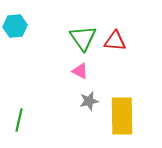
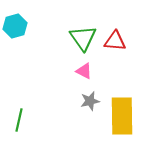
cyan hexagon: rotated 10 degrees counterclockwise
pink triangle: moved 4 px right
gray star: moved 1 px right
